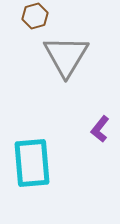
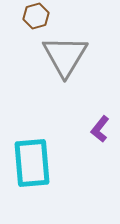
brown hexagon: moved 1 px right
gray triangle: moved 1 px left
